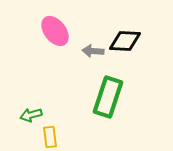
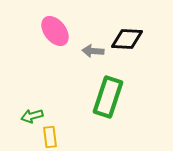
black diamond: moved 2 px right, 2 px up
green arrow: moved 1 px right, 1 px down
